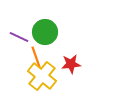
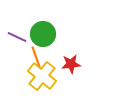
green circle: moved 2 px left, 2 px down
purple line: moved 2 px left
